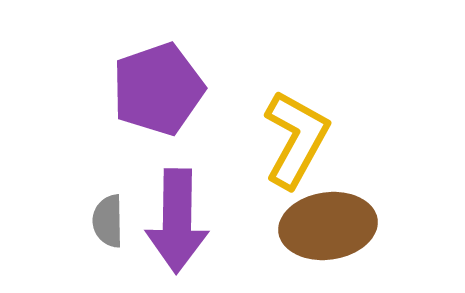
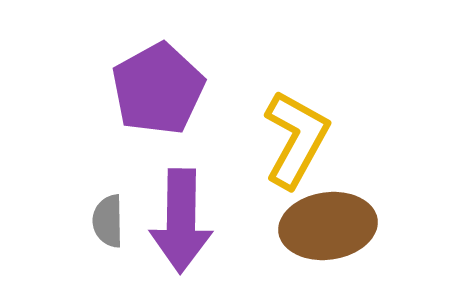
purple pentagon: rotated 10 degrees counterclockwise
purple arrow: moved 4 px right
